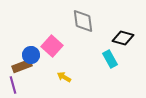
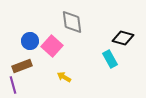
gray diamond: moved 11 px left, 1 px down
blue circle: moved 1 px left, 14 px up
